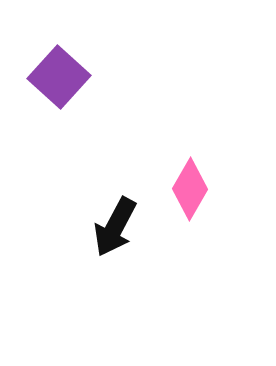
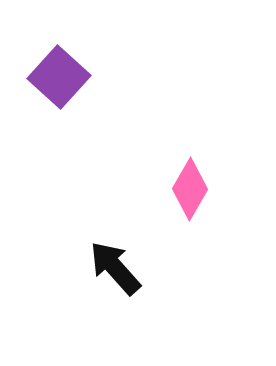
black arrow: moved 41 px down; rotated 110 degrees clockwise
